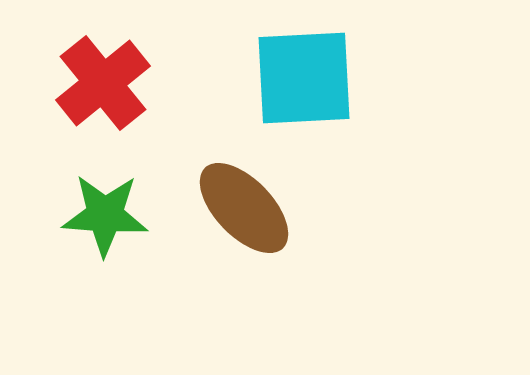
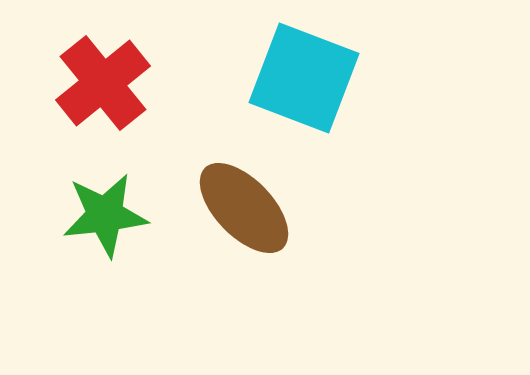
cyan square: rotated 24 degrees clockwise
green star: rotated 10 degrees counterclockwise
